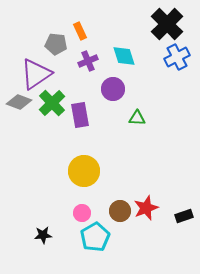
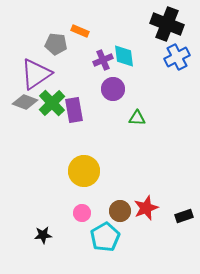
black cross: rotated 24 degrees counterclockwise
orange rectangle: rotated 42 degrees counterclockwise
cyan diamond: rotated 10 degrees clockwise
purple cross: moved 15 px right, 1 px up
gray diamond: moved 6 px right
purple rectangle: moved 6 px left, 5 px up
cyan pentagon: moved 10 px right
